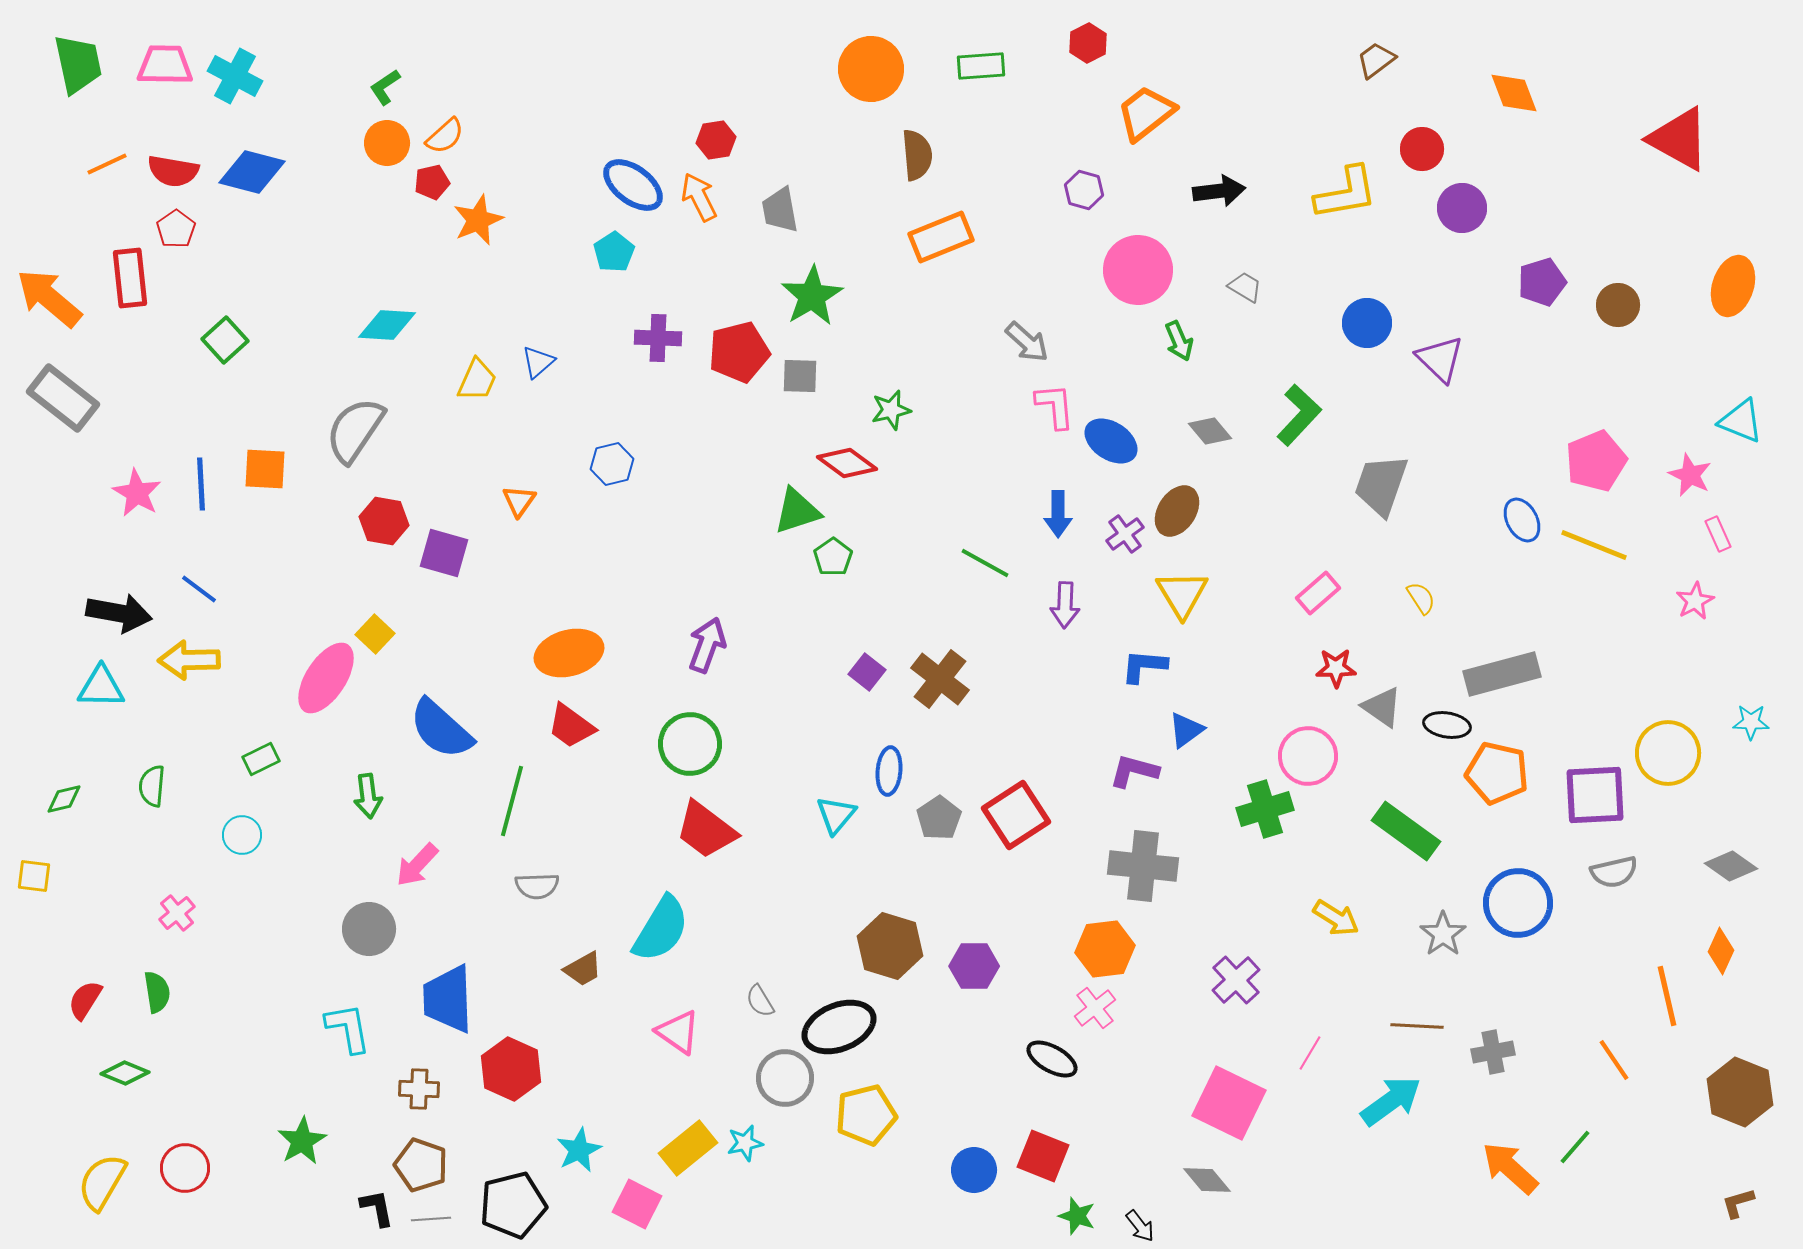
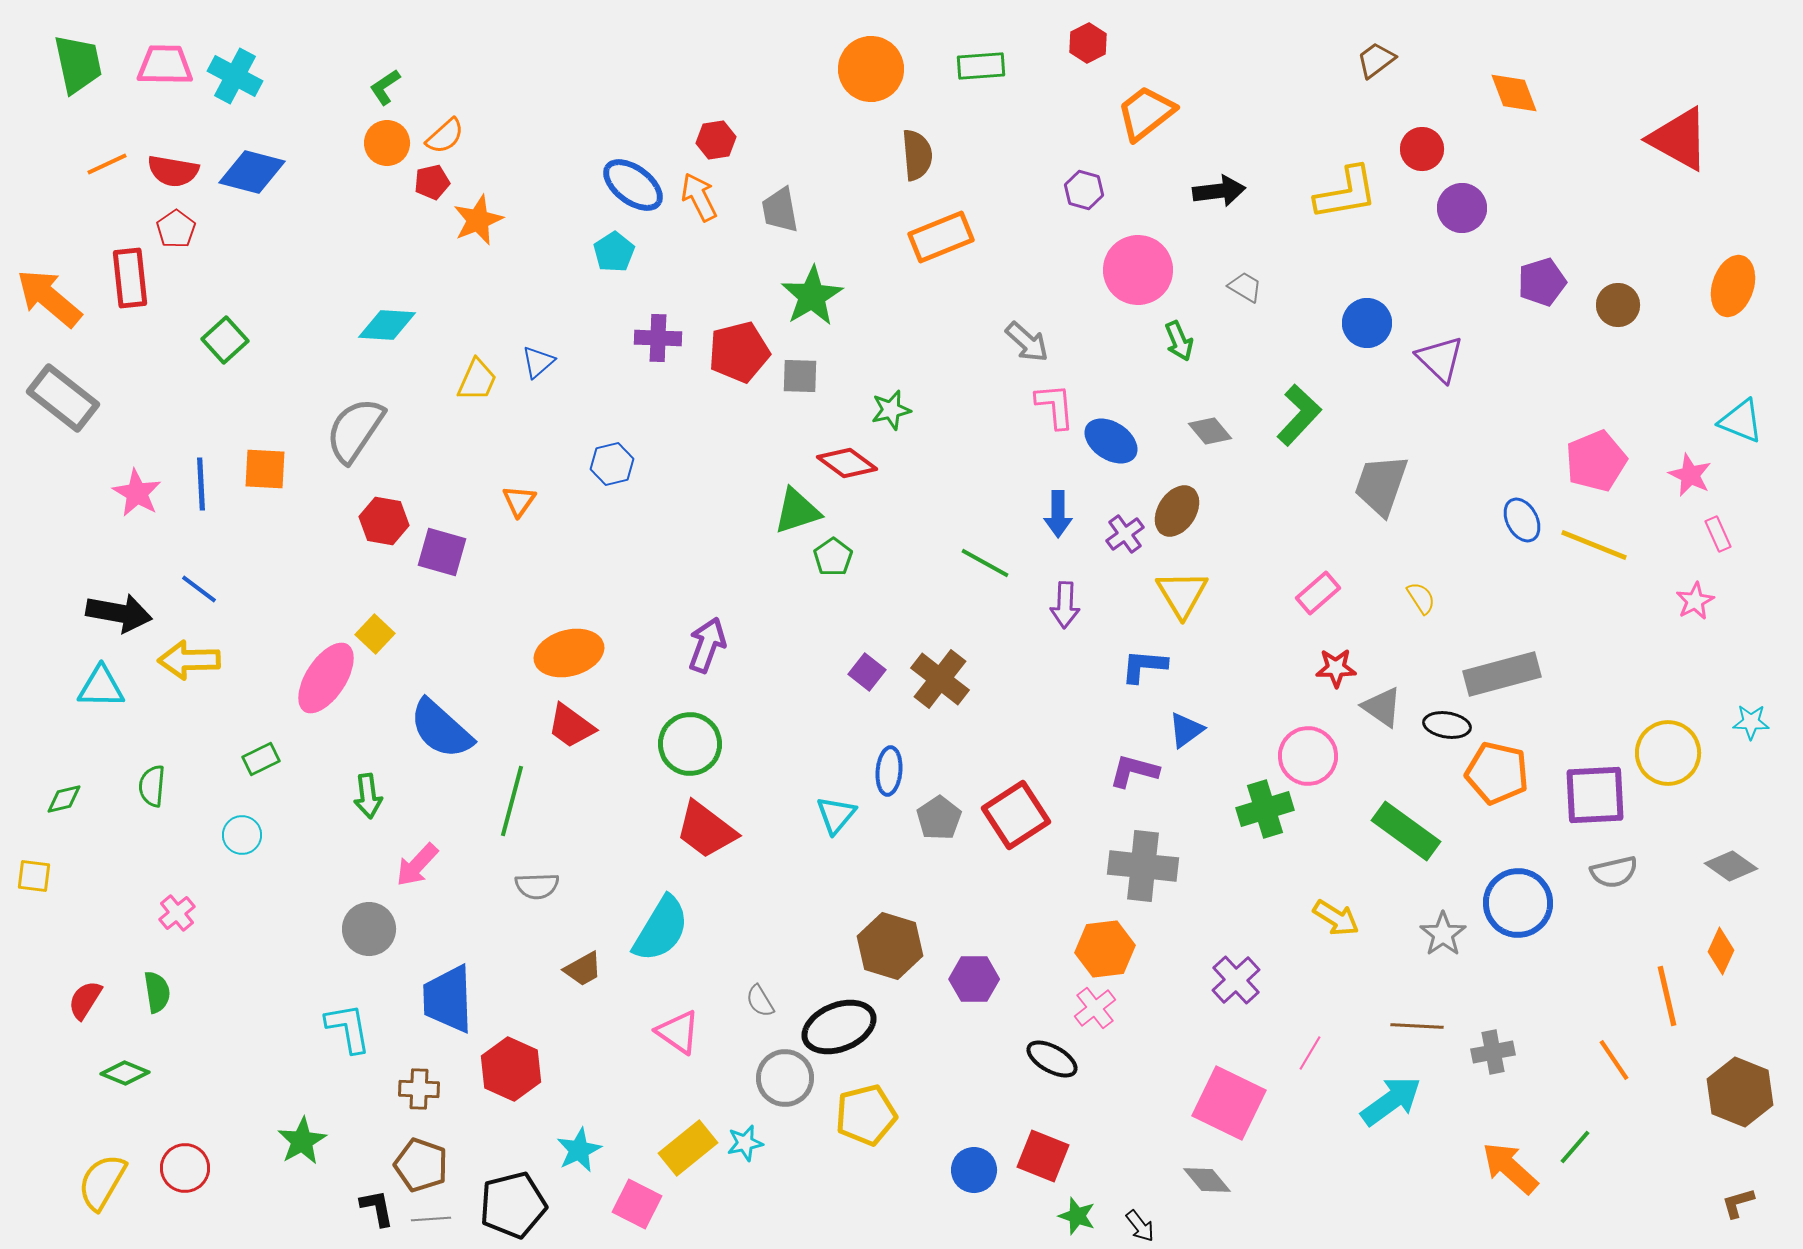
purple square at (444, 553): moved 2 px left, 1 px up
purple hexagon at (974, 966): moved 13 px down
